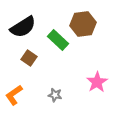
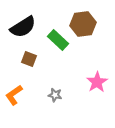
brown square: moved 1 px down; rotated 14 degrees counterclockwise
